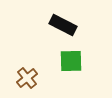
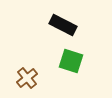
green square: rotated 20 degrees clockwise
